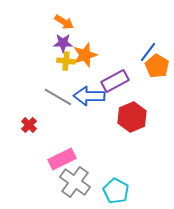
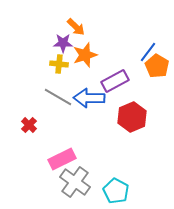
orange arrow: moved 12 px right, 5 px down; rotated 12 degrees clockwise
yellow cross: moved 7 px left, 3 px down
blue arrow: moved 2 px down
